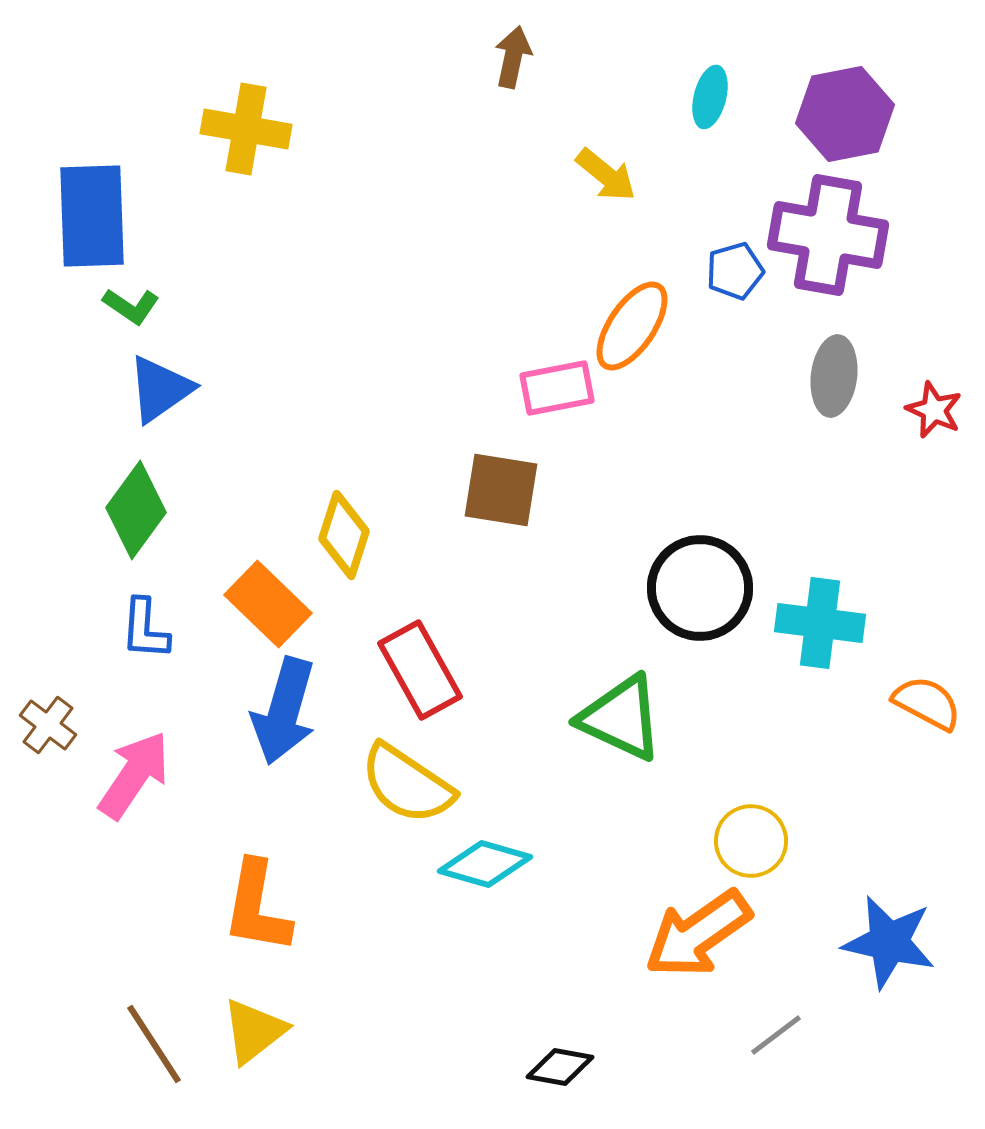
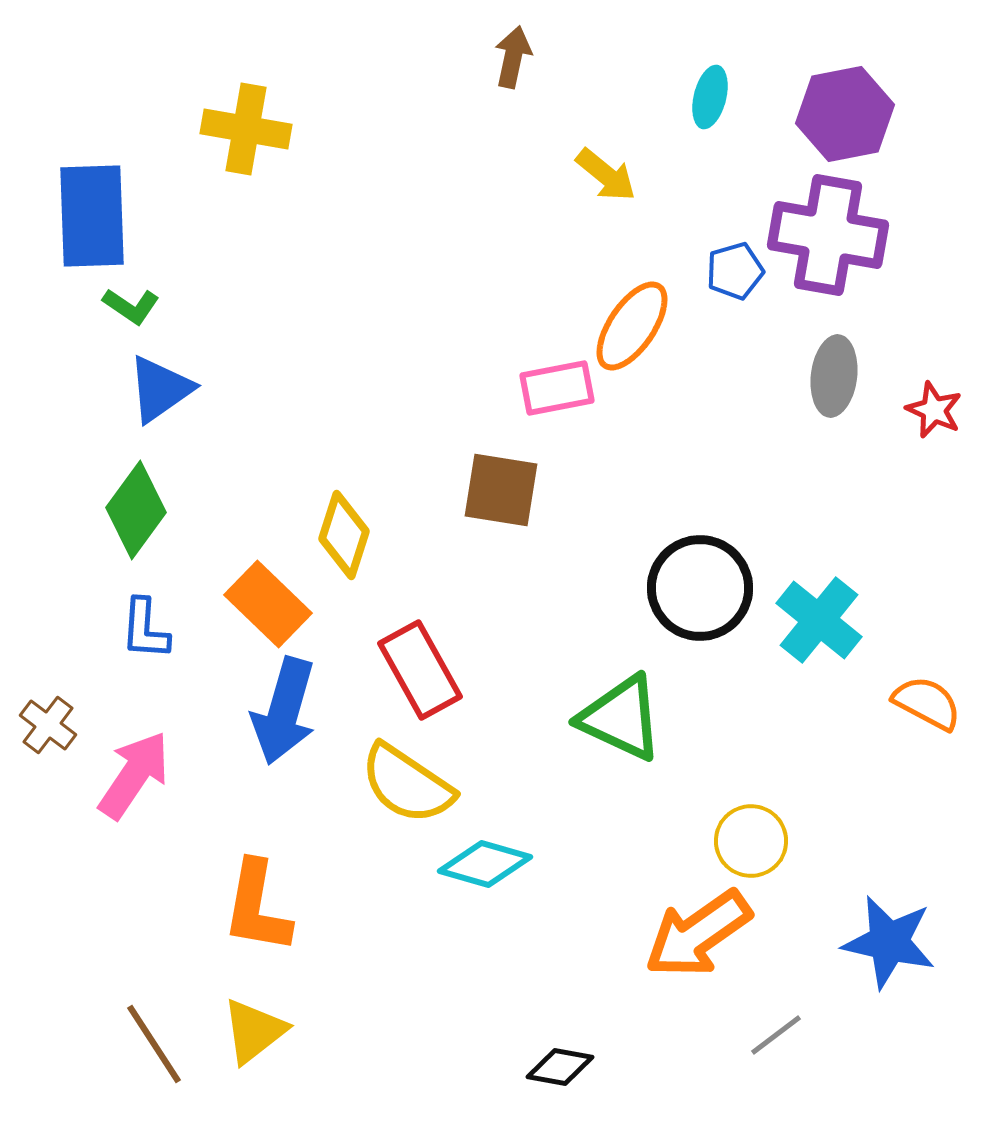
cyan cross: moved 1 px left, 3 px up; rotated 32 degrees clockwise
